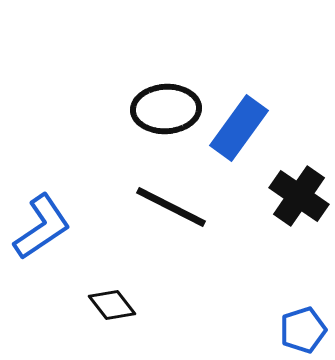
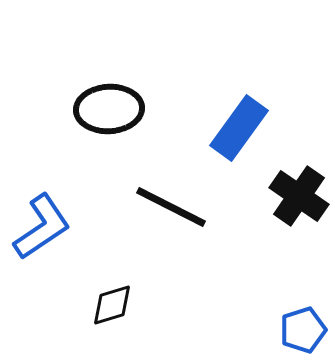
black ellipse: moved 57 px left
black diamond: rotated 69 degrees counterclockwise
